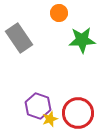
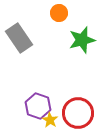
green star: rotated 12 degrees counterclockwise
yellow star: moved 1 px down; rotated 21 degrees counterclockwise
